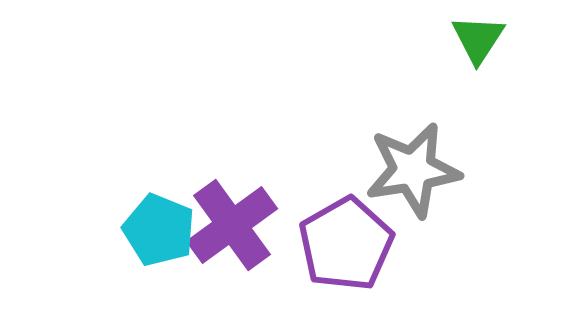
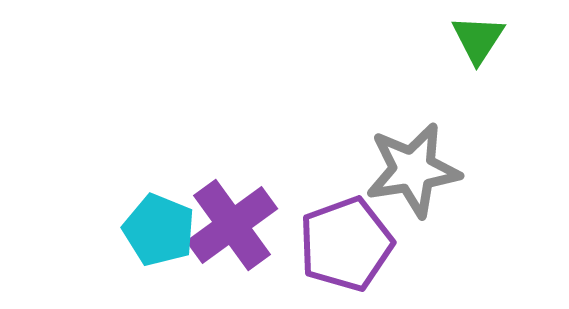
purple pentagon: rotated 10 degrees clockwise
